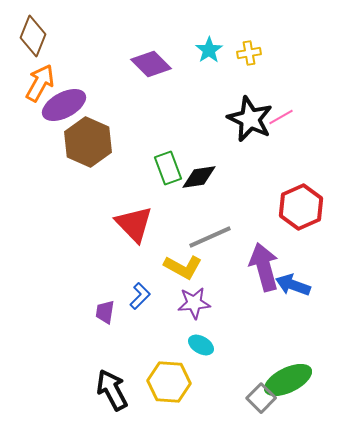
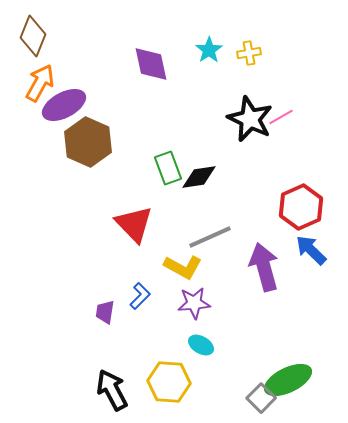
purple diamond: rotated 33 degrees clockwise
blue arrow: moved 18 px right, 35 px up; rotated 24 degrees clockwise
